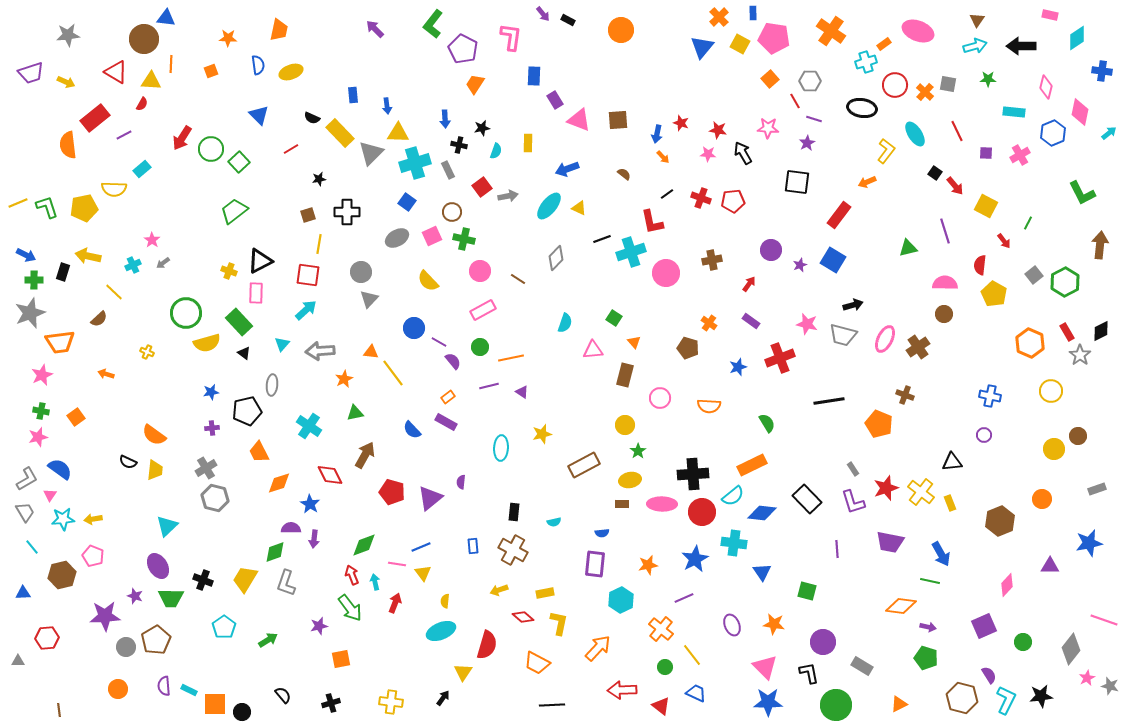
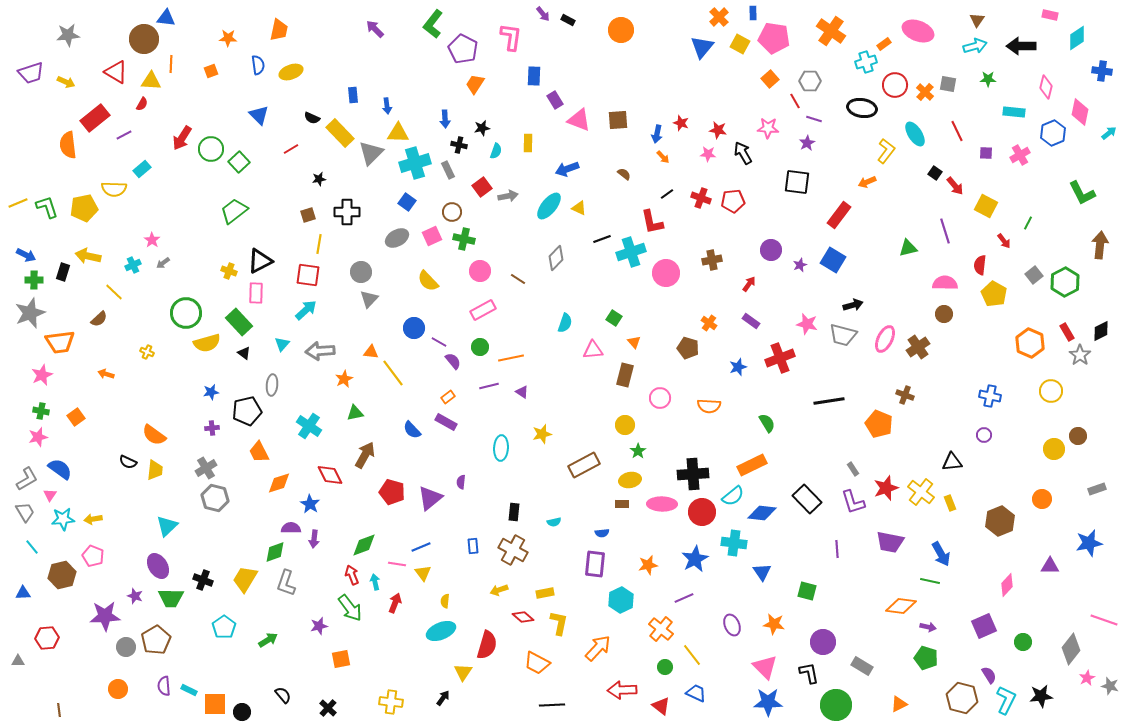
black cross at (331, 703): moved 3 px left, 5 px down; rotated 30 degrees counterclockwise
